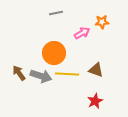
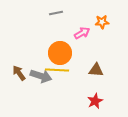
orange circle: moved 6 px right
brown triangle: rotated 14 degrees counterclockwise
yellow line: moved 10 px left, 4 px up
